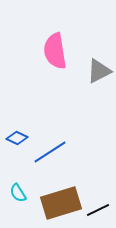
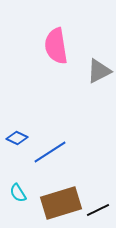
pink semicircle: moved 1 px right, 5 px up
